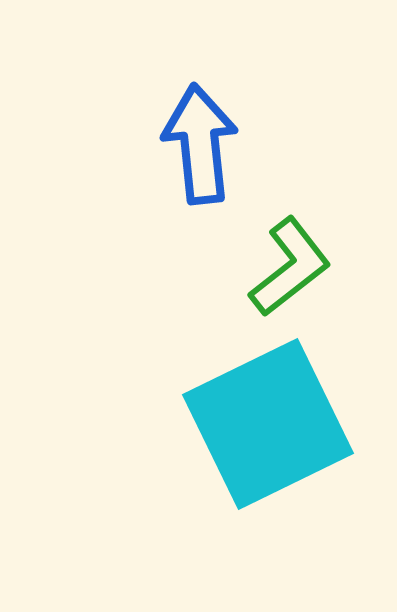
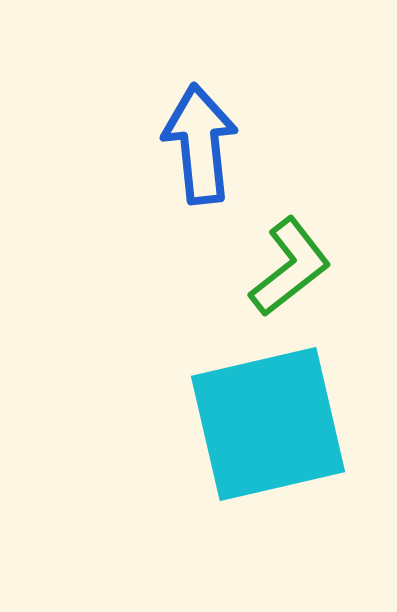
cyan square: rotated 13 degrees clockwise
